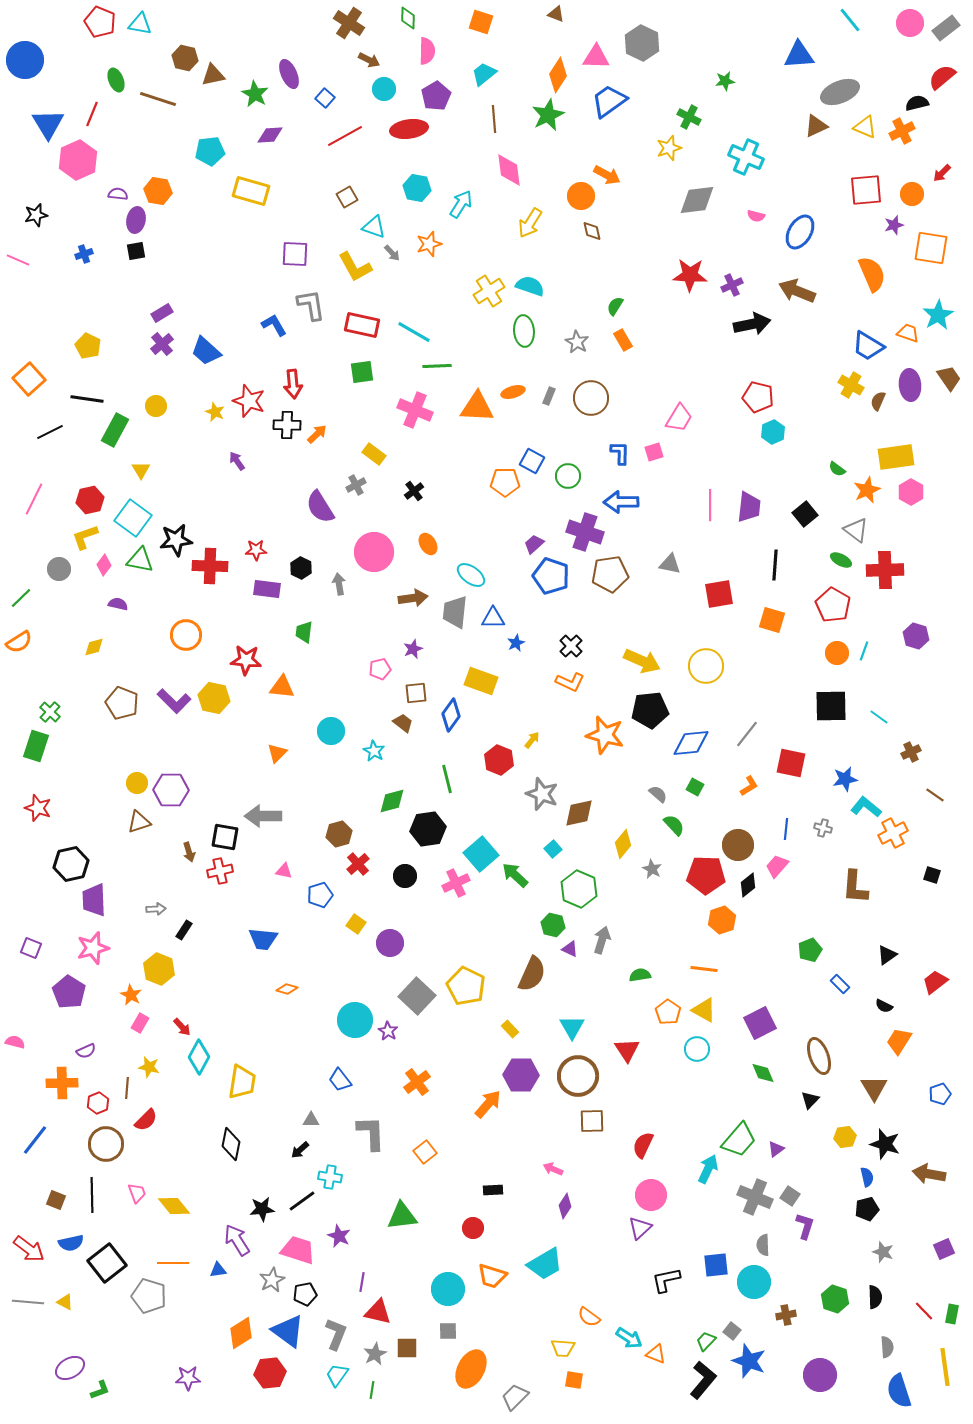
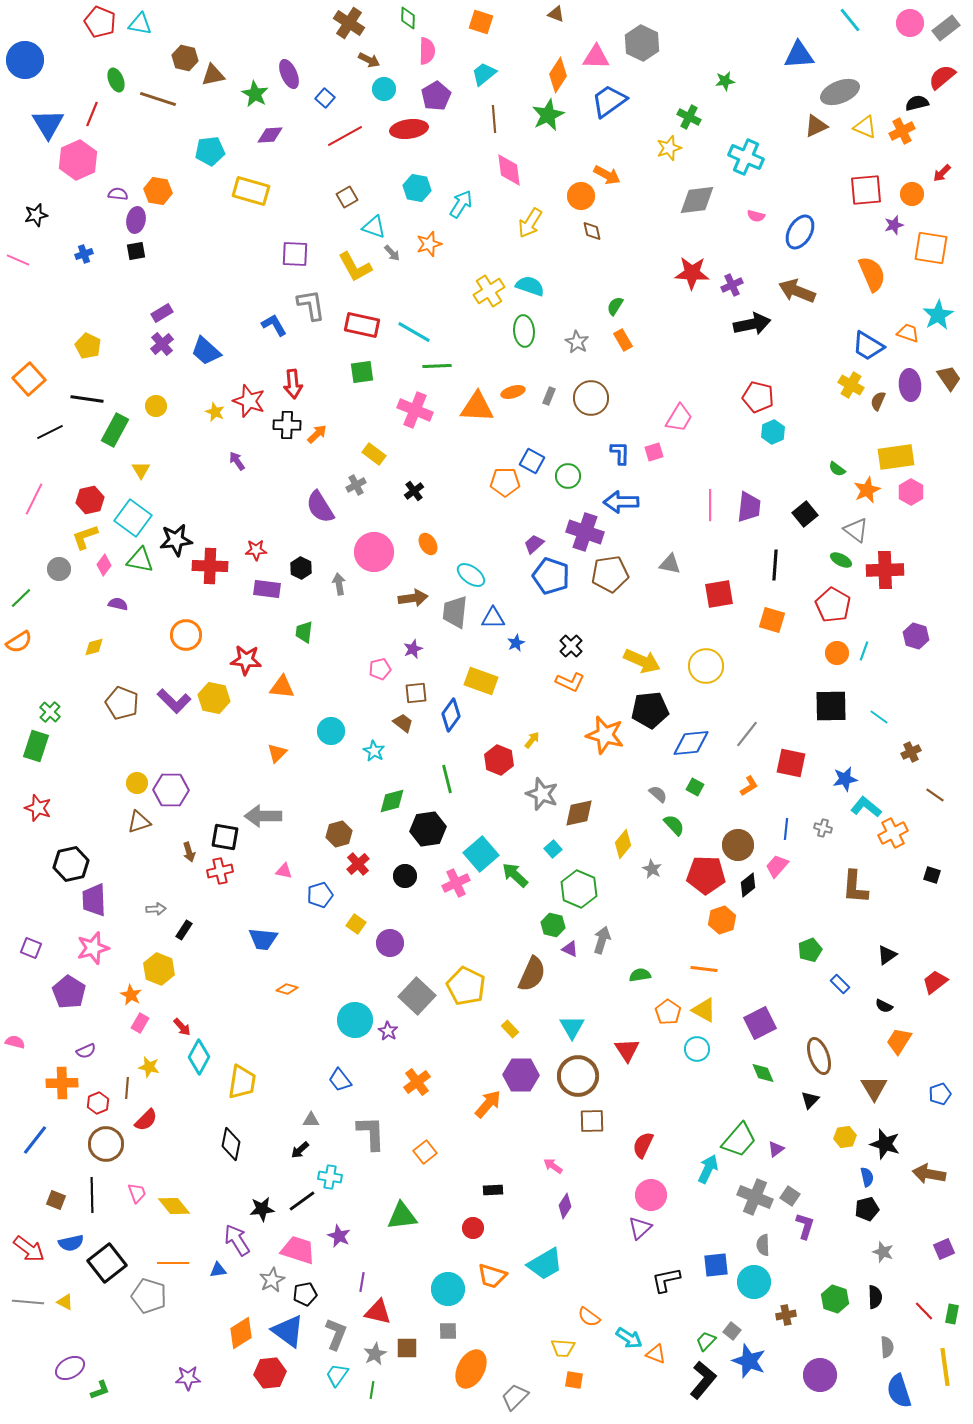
red star at (690, 275): moved 2 px right, 2 px up
pink arrow at (553, 1169): moved 3 px up; rotated 12 degrees clockwise
